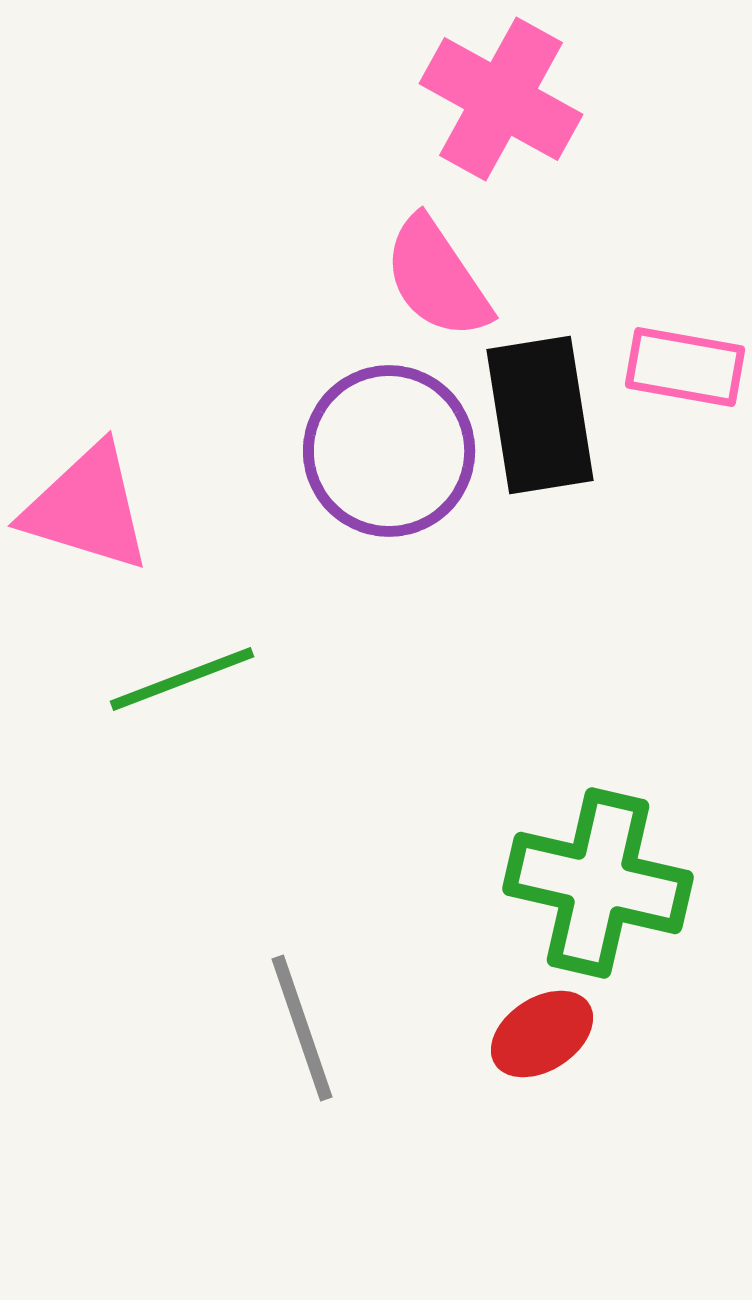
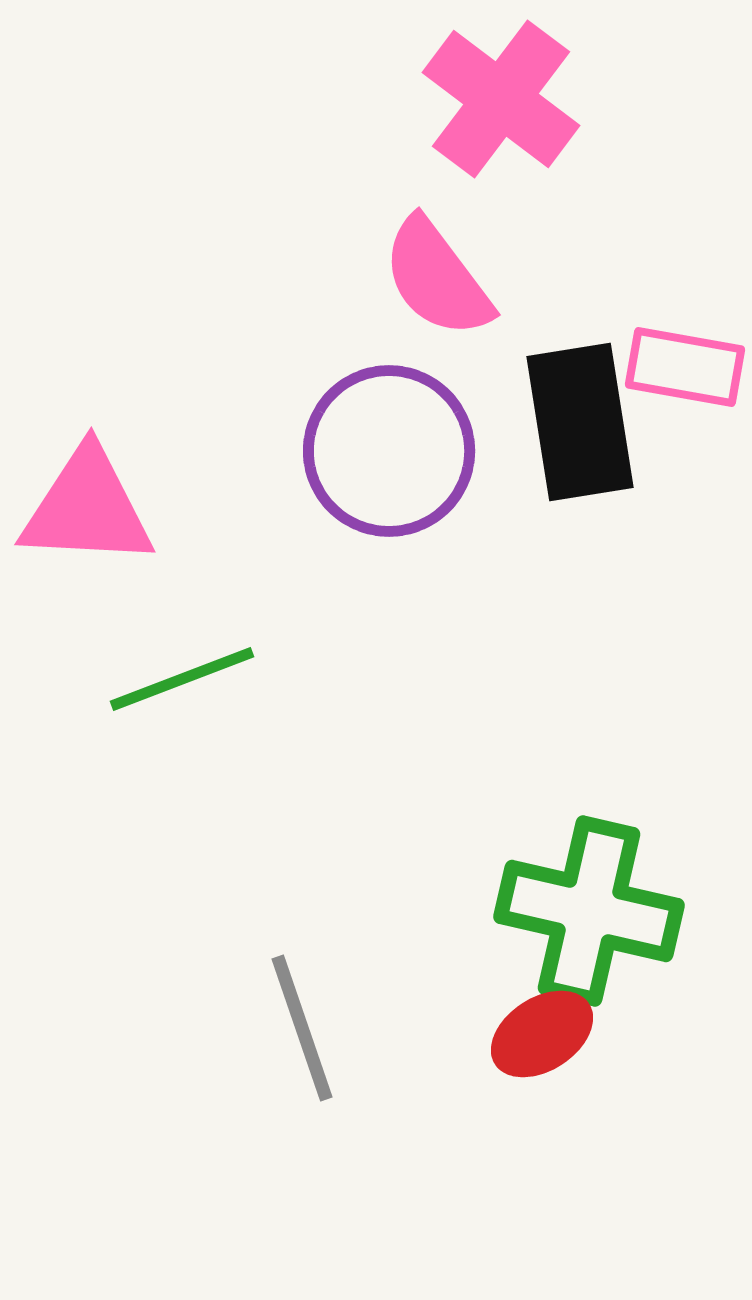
pink cross: rotated 8 degrees clockwise
pink semicircle: rotated 3 degrees counterclockwise
black rectangle: moved 40 px right, 7 px down
pink triangle: rotated 14 degrees counterclockwise
green cross: moved 9 px left, 28 px down
